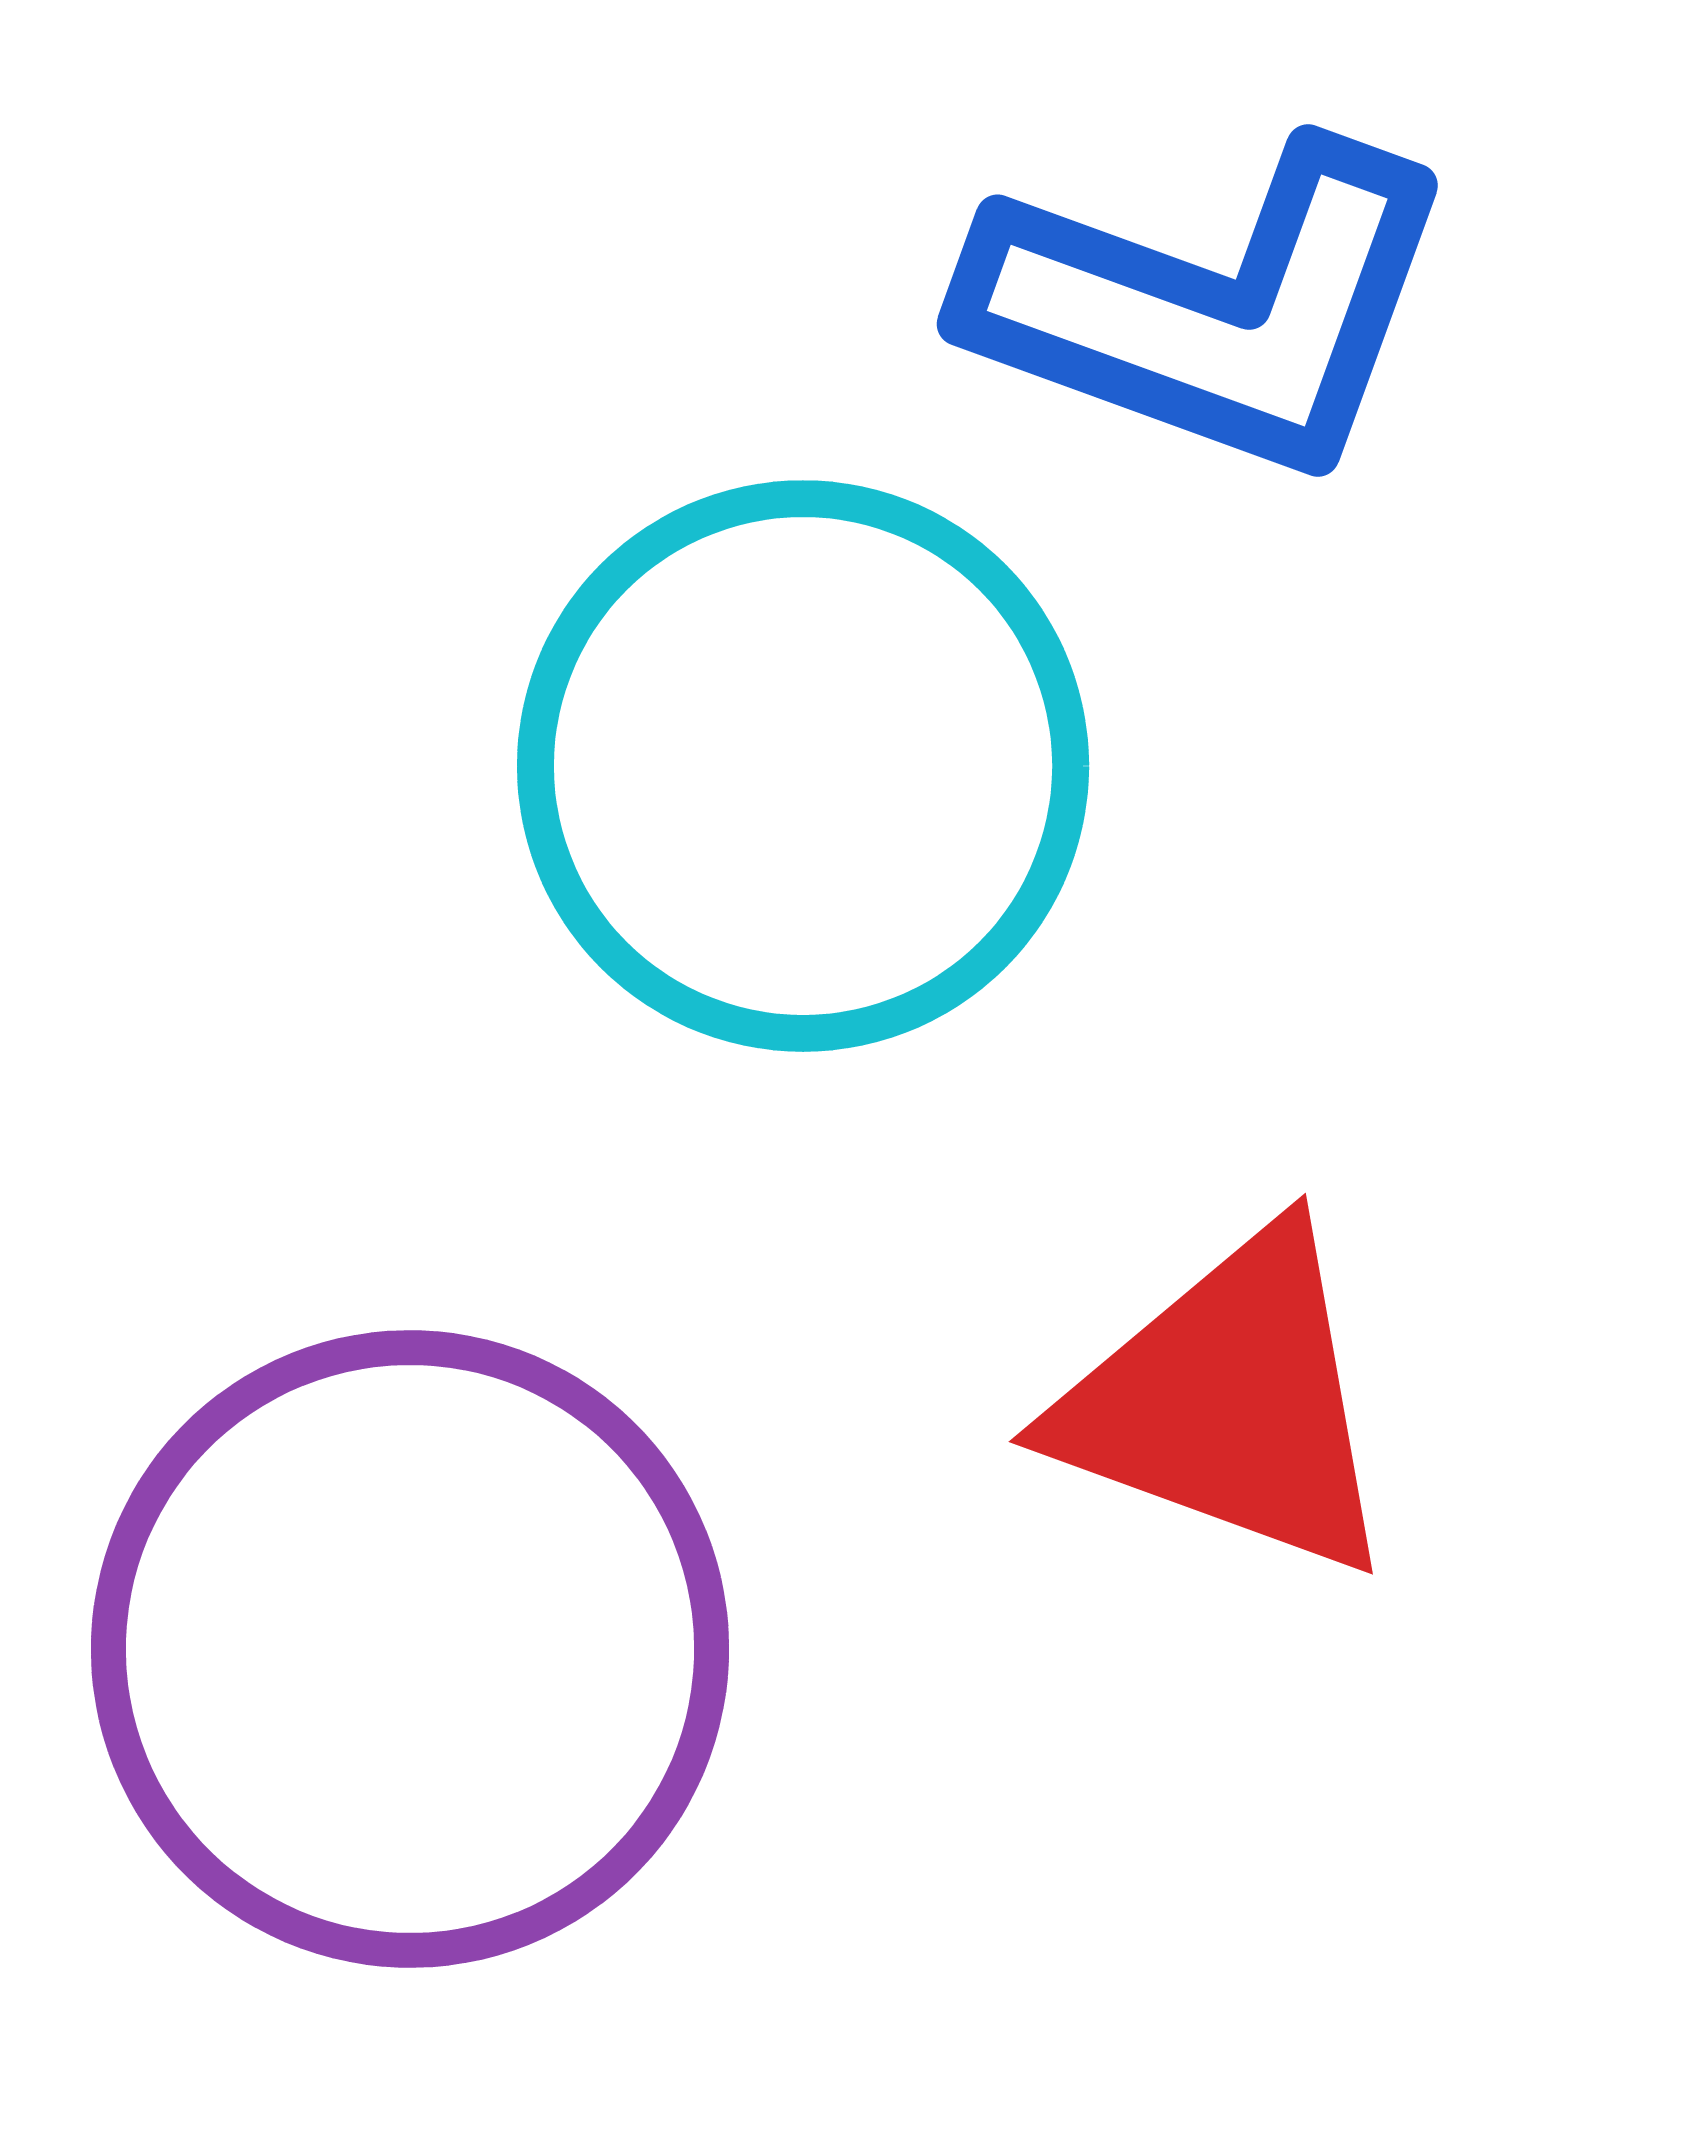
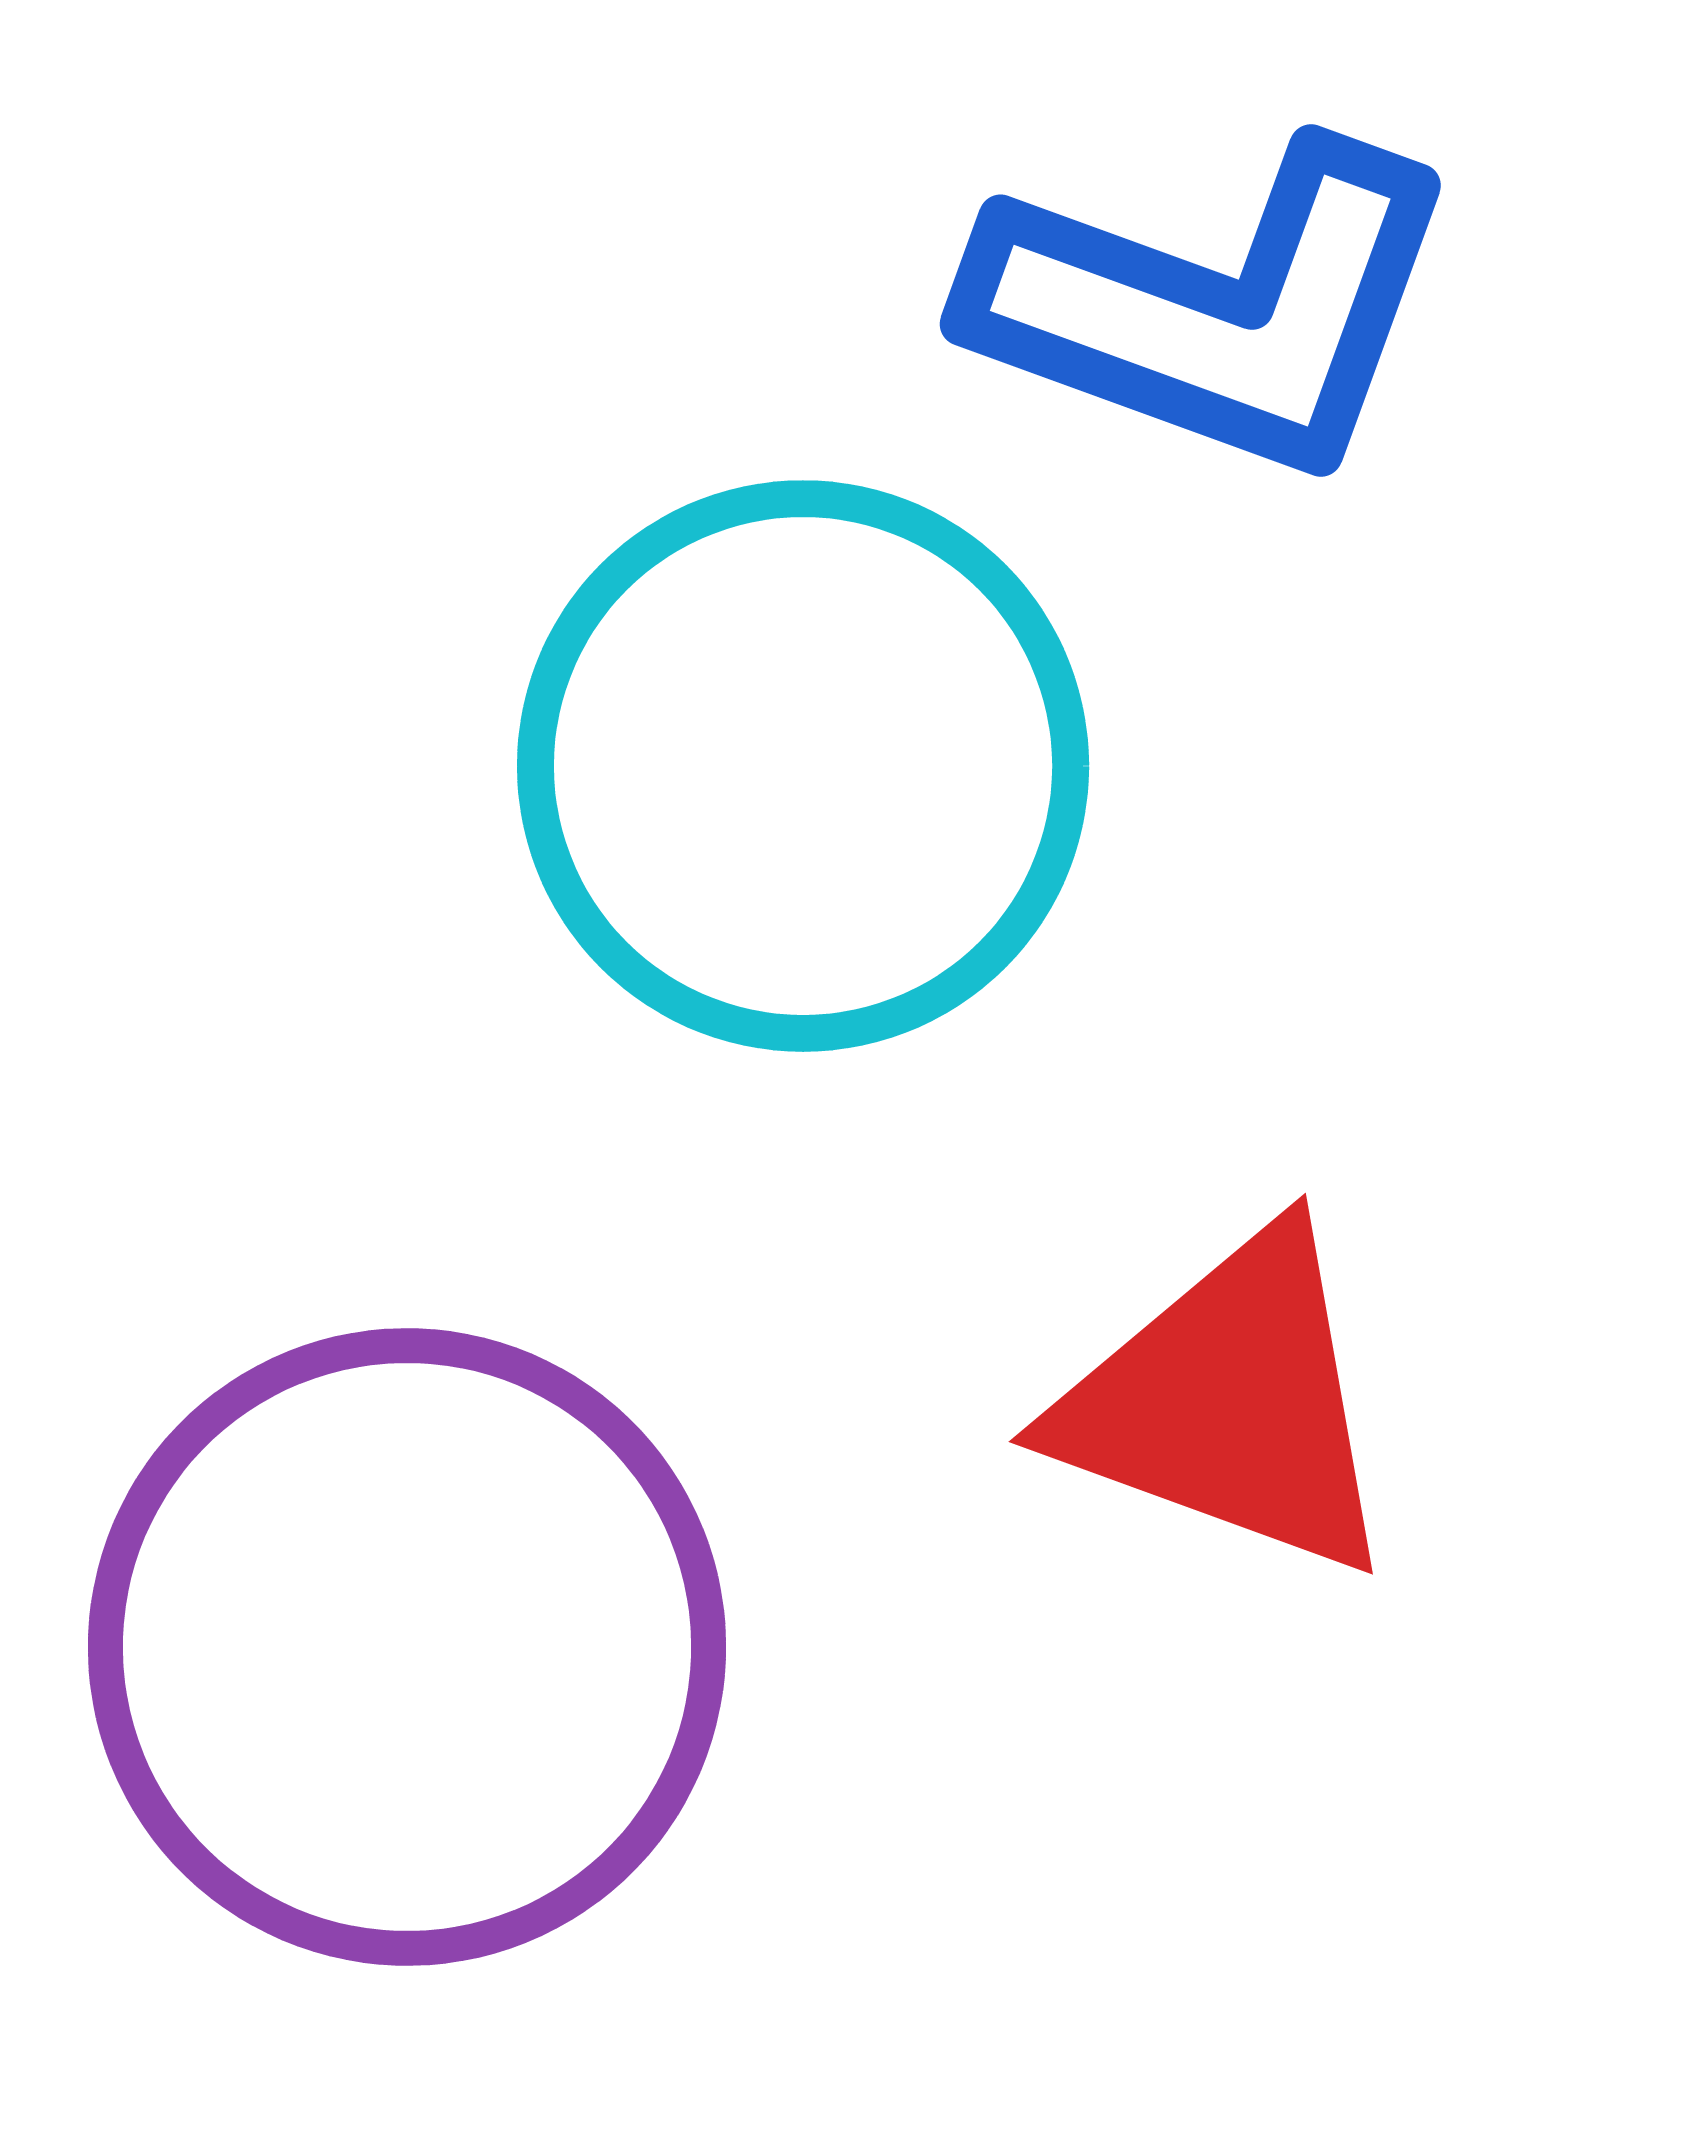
blue L-shape: moved 3 px right
purple circle: moved 3 px left, 2 px up
